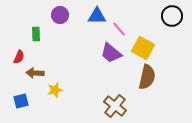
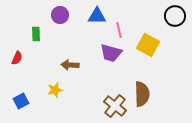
black circle: moved 3 px right
pink line: moved 1 px down; rotated 28 degrees clockwise
yellow square: moved 5 px right, 3 px up
purple trapezoid: rotated 25 degrees counterclockwise
red semicircle: moved 2 px left, 1 px down
brown arrow: moved 35 px right, 8 px up
brown semicircle: moved 5 px left, 17 px down; rotated 15 degrees counterclockwise
blue square: rotated 14 degrees counterclockwise
